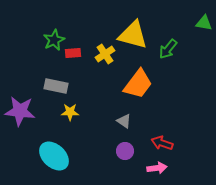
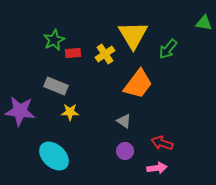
yellow triangle: rotated 44 degrees clockwise
gray rectangle: rotated 10 degrees clockwise
